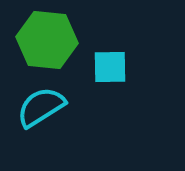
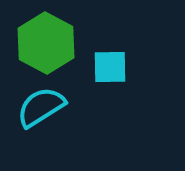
green hexagon: moved 1 px left, 3 px down; rotated 22 degrees clockwise
